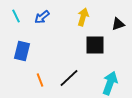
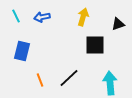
blue arrow: rotated 28 degrees clockwise
cyan arrow: rotated 25 degrees counterclockwise
